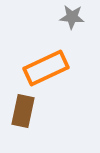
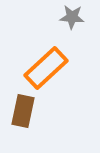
orange rectangle: rotated 18 degrees counterclockwise
